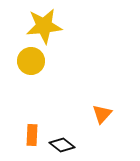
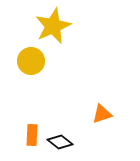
yellow star: moved 9 px right; rotated 18 degrees counterclockwise
orange triangle: rotated 30 degrees clockwise
black diamond: moved 2 px left, 3 px up
